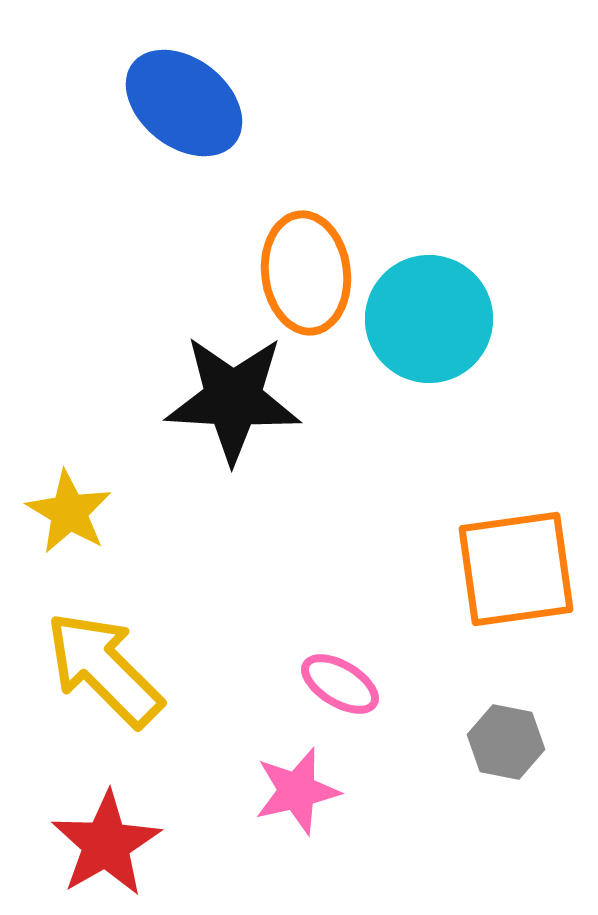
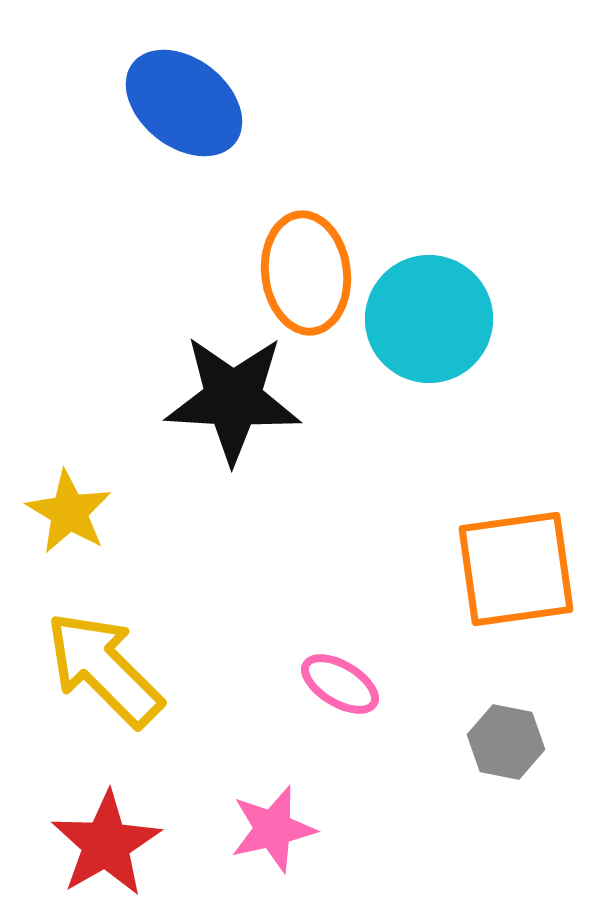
pink star: moved 24 px left, 38 px down
